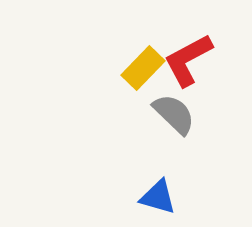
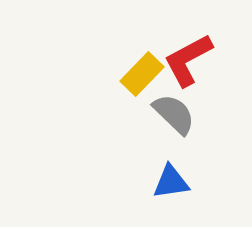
yellow rectangle: moved 1 px left, 6 px down
blue triangle: moved 13 px right, 15 px up; rotated 24 degrees counterclockwise
